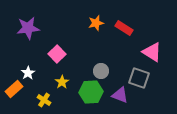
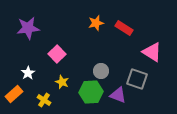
gray square: moved 2 px left, 1 px down
yellow star: rotated 16 degrees counterclockwise
orange rectangle: moved 5 px down
purple triangle: moved 2 px left
